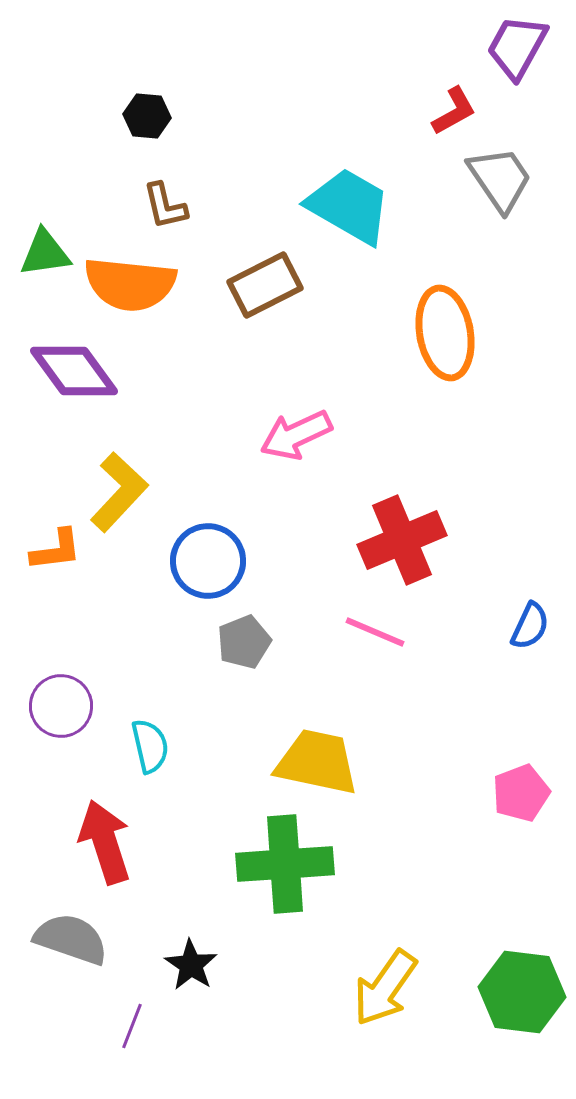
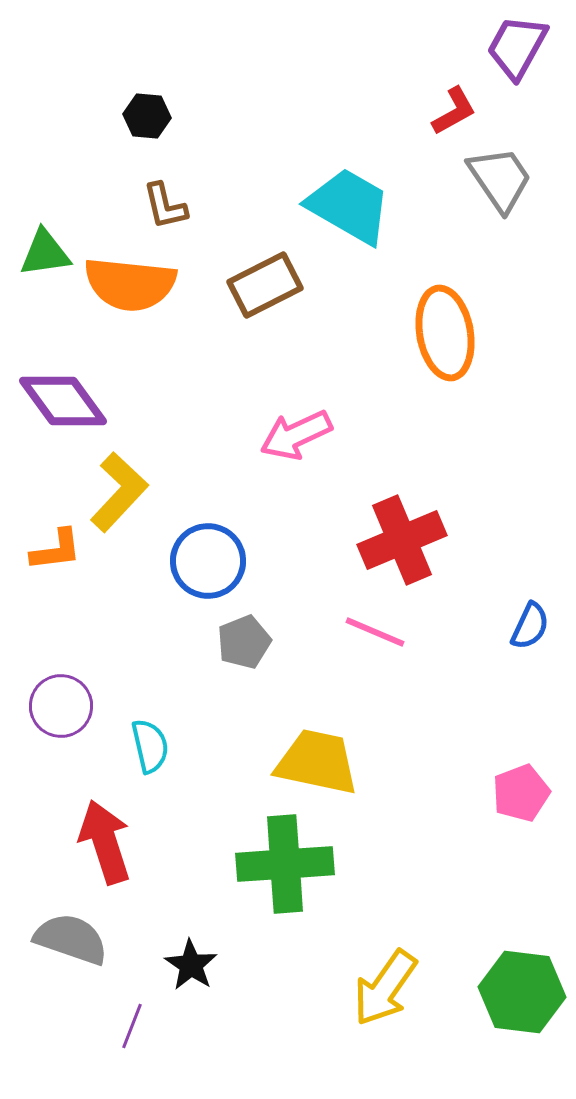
purple diamond: moved 11 px left, 30 px down
